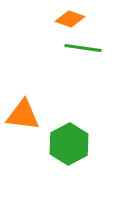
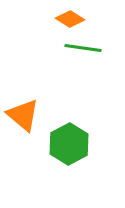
orange diamond: rotated 12 degrees clockwise
orange triangle: rotated 33 degrees clockwise
